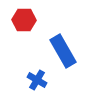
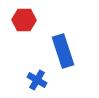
blue rectangle: rotated 12 degrees clockwise
